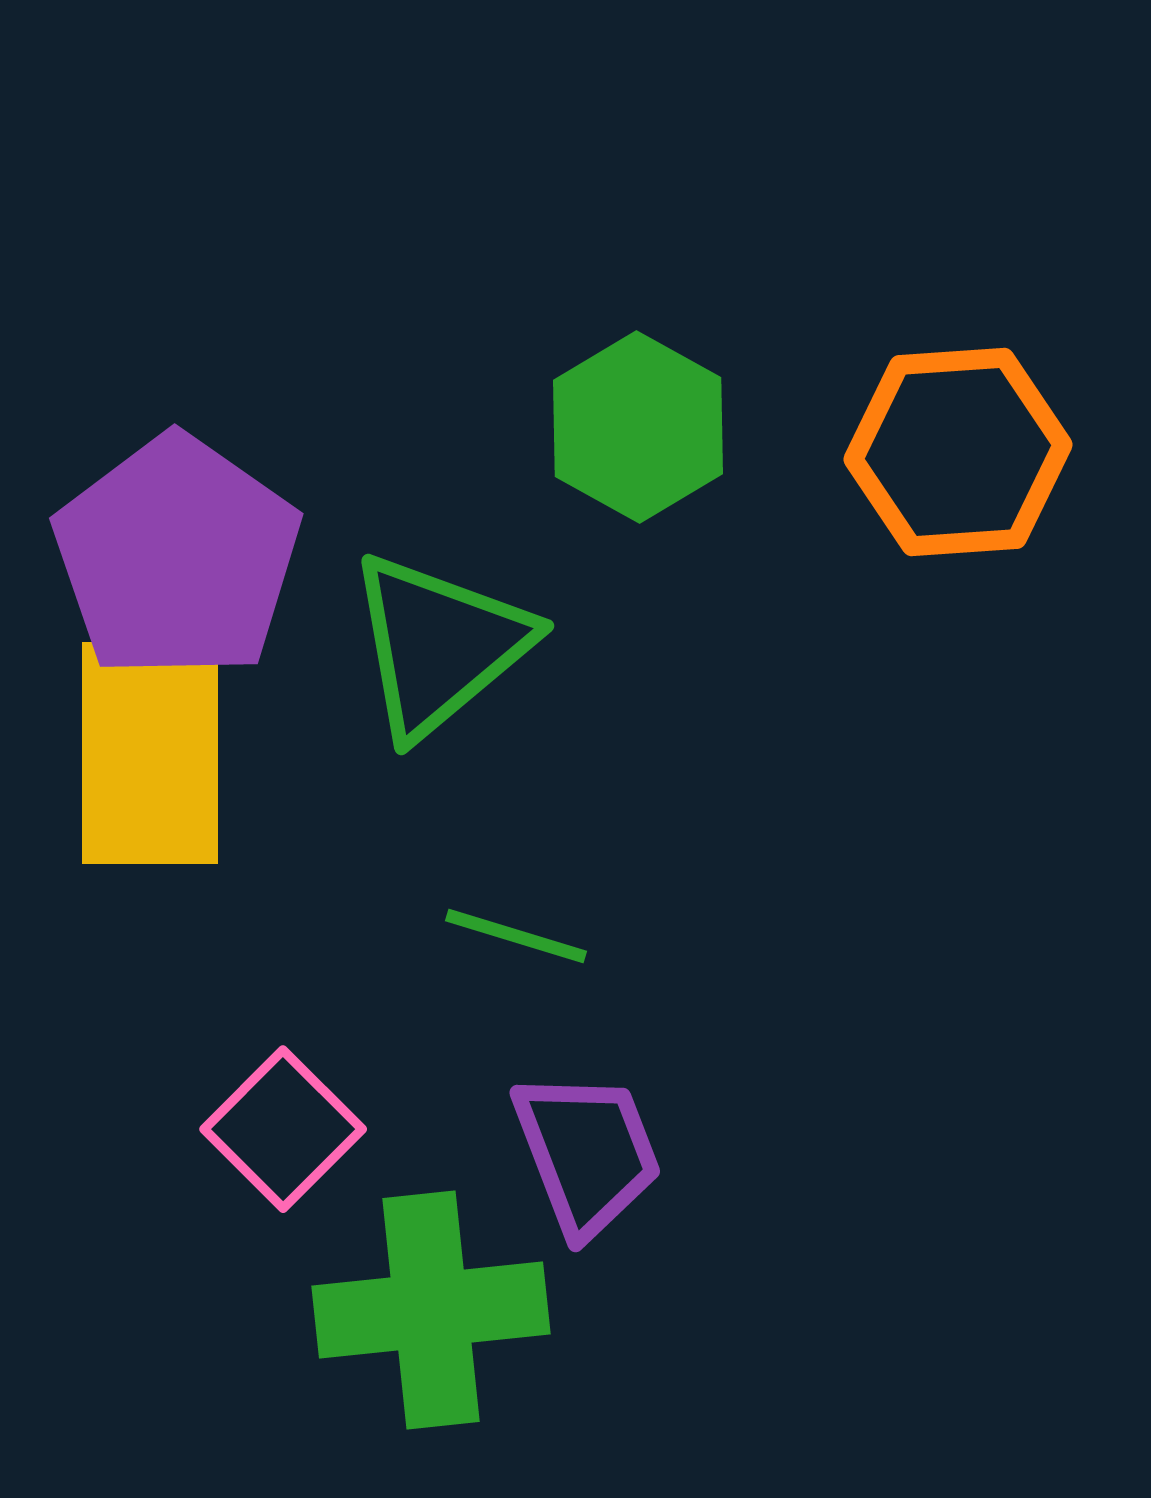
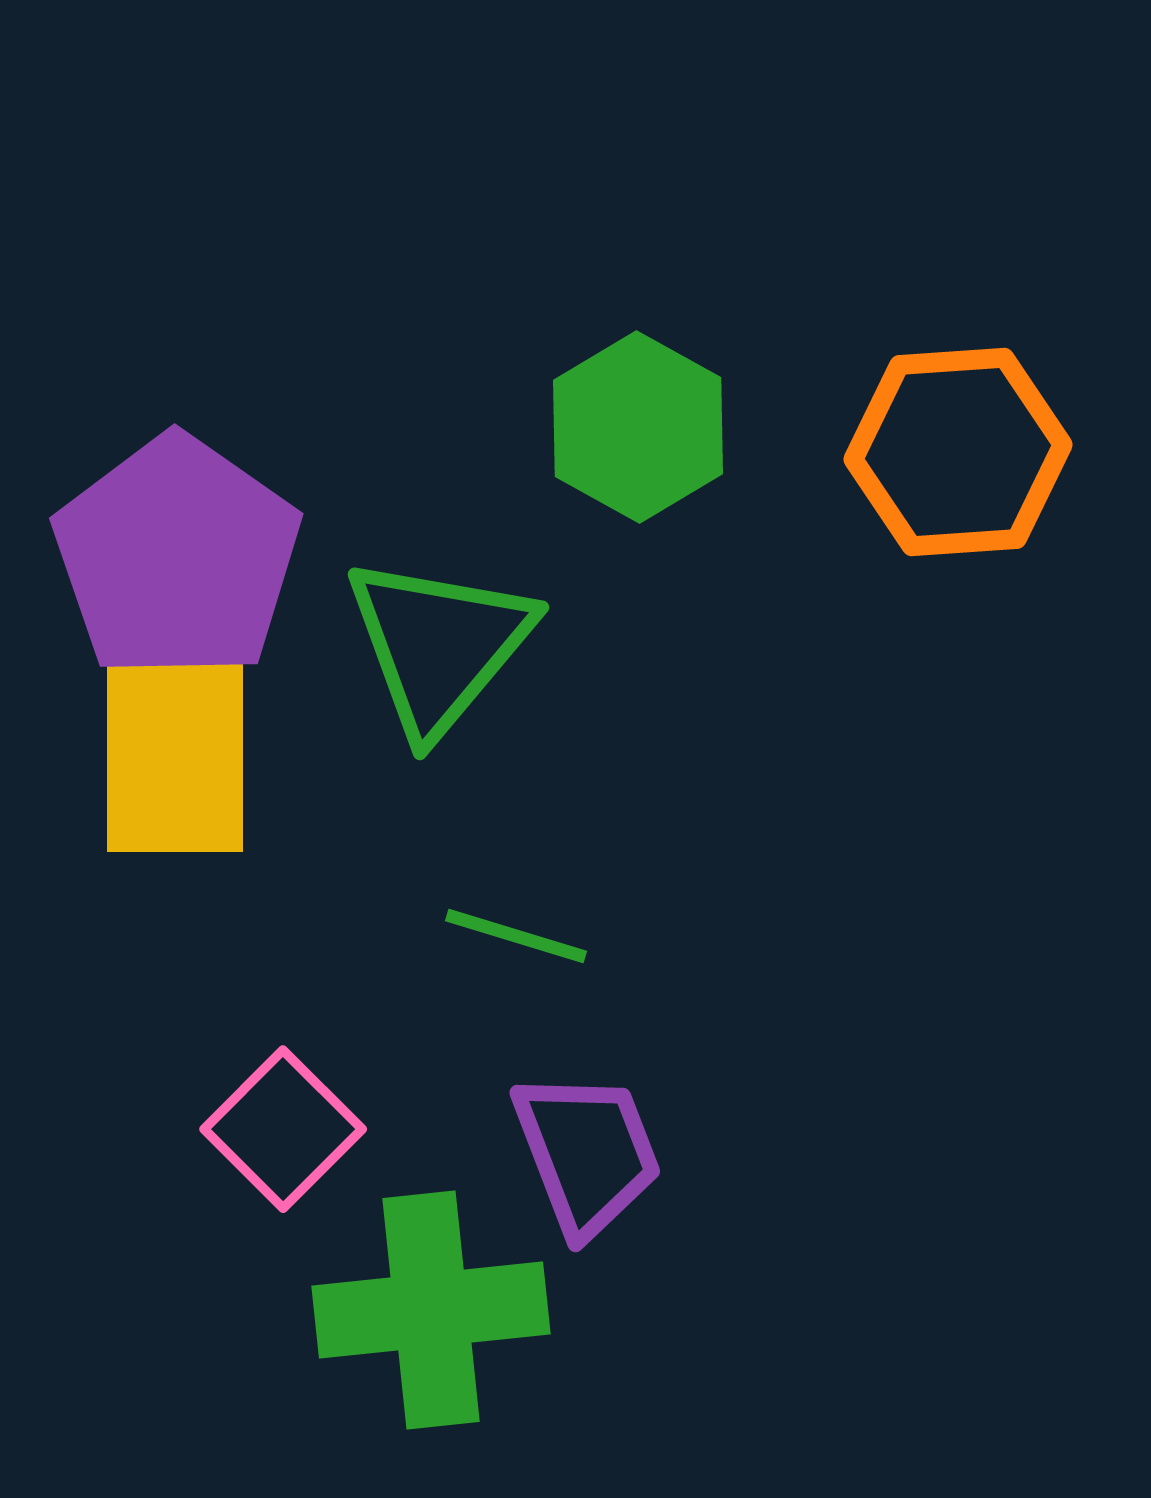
green triangle: rotated 10 degrees counterclockwise
yellow rectangle: moved 25 px right, 12 px up
